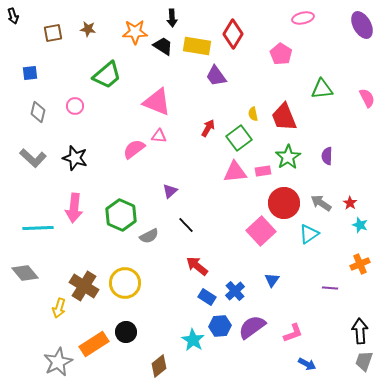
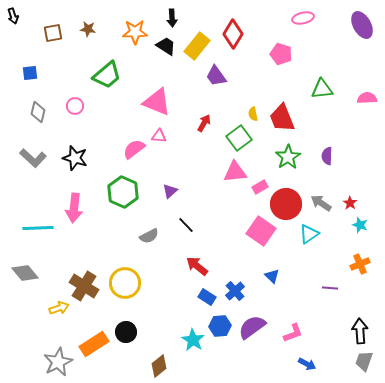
black trapezoid at (163, 46): moved 3 px right
yellow rectangle at (197, 46): rotated 60 degrees counterclockwise
pink pentagon at (281, 54): rotated 15 degrees counterclockwise
pink semicircle at (367, 98): rotated 66 degrees counterclockwise
red trapezoid at (284, 117): moved 2 px left, 1 px down
red arrow at (208, 128): moved 4 px left, 5 px up
pink rectangle at (263, 171): moved 3 px left, 16 px down; rotated 21 degrees counterclockwise
red circle at (284, 203): moved 2 px right, 1 px down
green hexagon at (121, 215): moved 2 px right, 23 px up
pink square at (261, 231): rotated 12 degrees counterclockwise
blue triangle at (272, 280): moved 4 px up; rotated 21 degrees counterclockwise
yellow arrow at (59, 308): rotated 126 degrees counterclockwise
